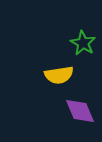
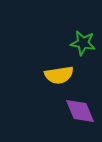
green star: rotated 20 degrees counterclockwise
